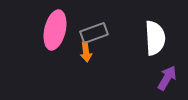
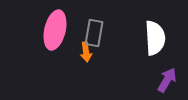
gray rectangle: rotated 60 degrees counterclockwise
purple arrow: moved 2 px down
